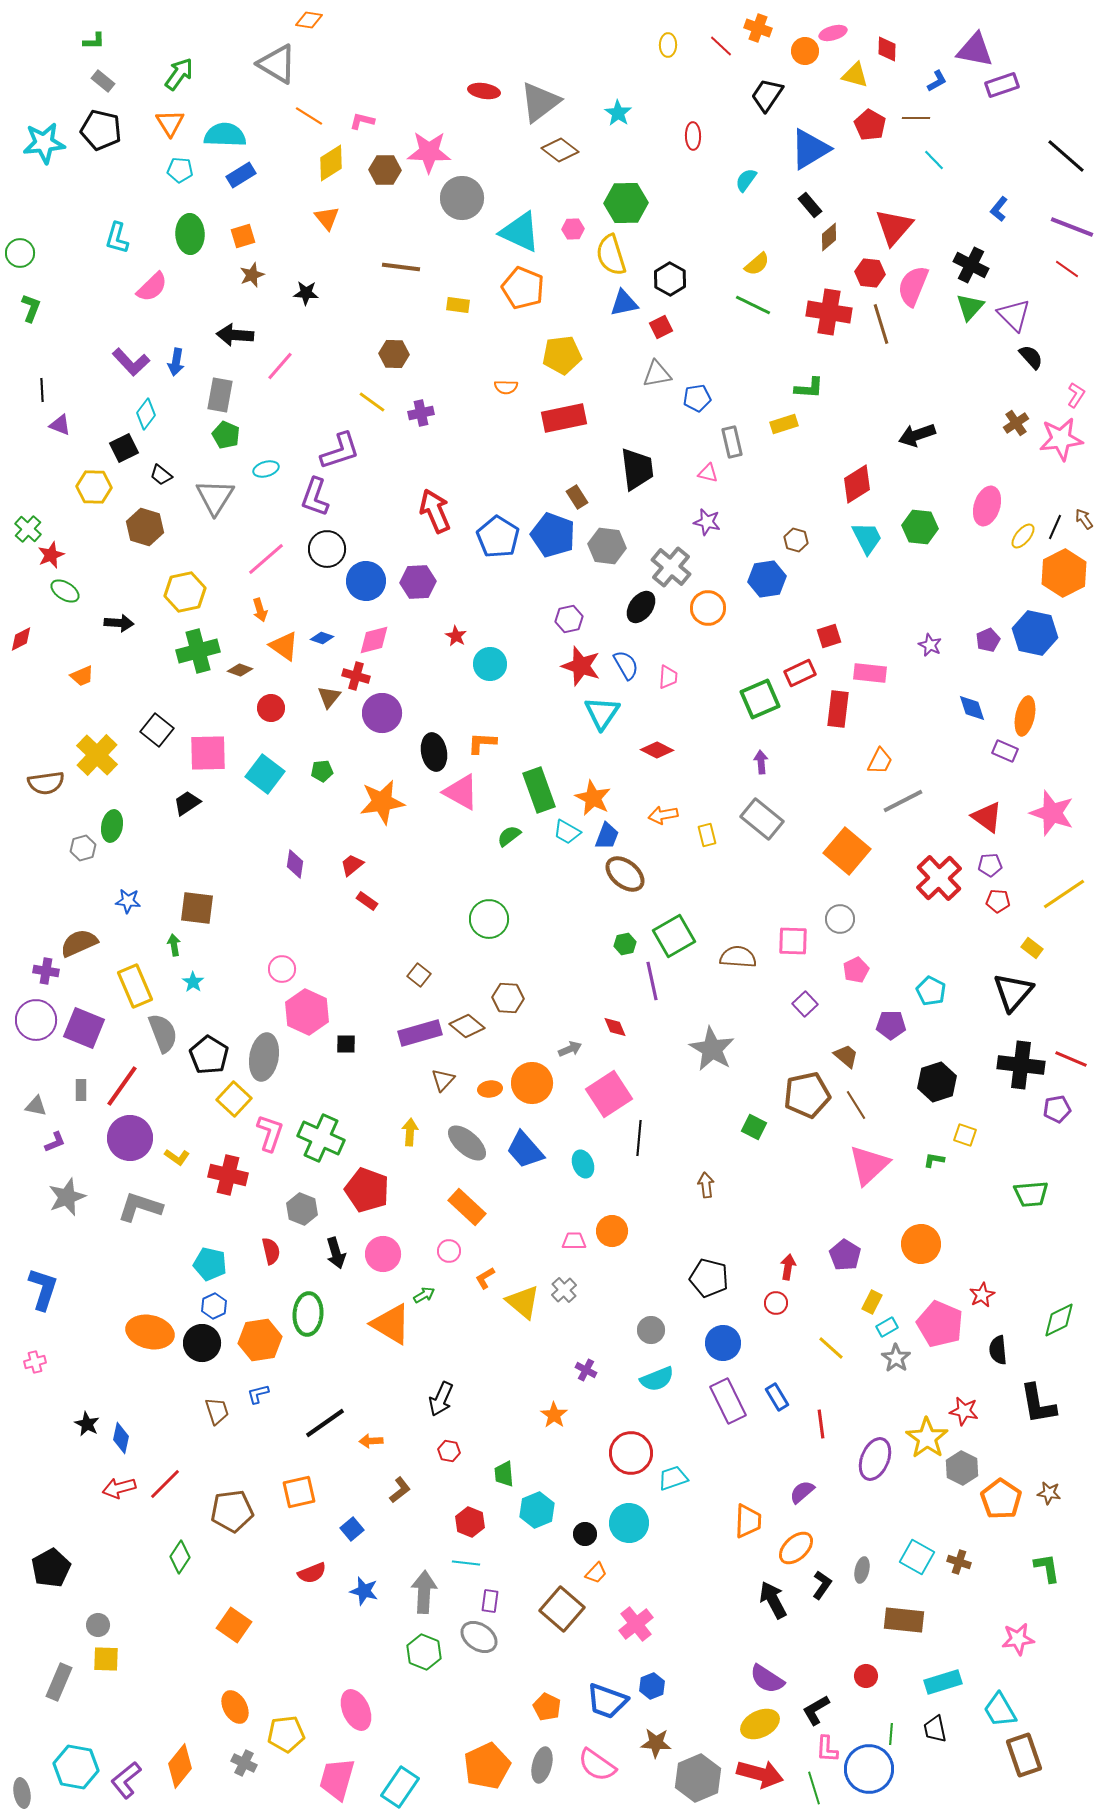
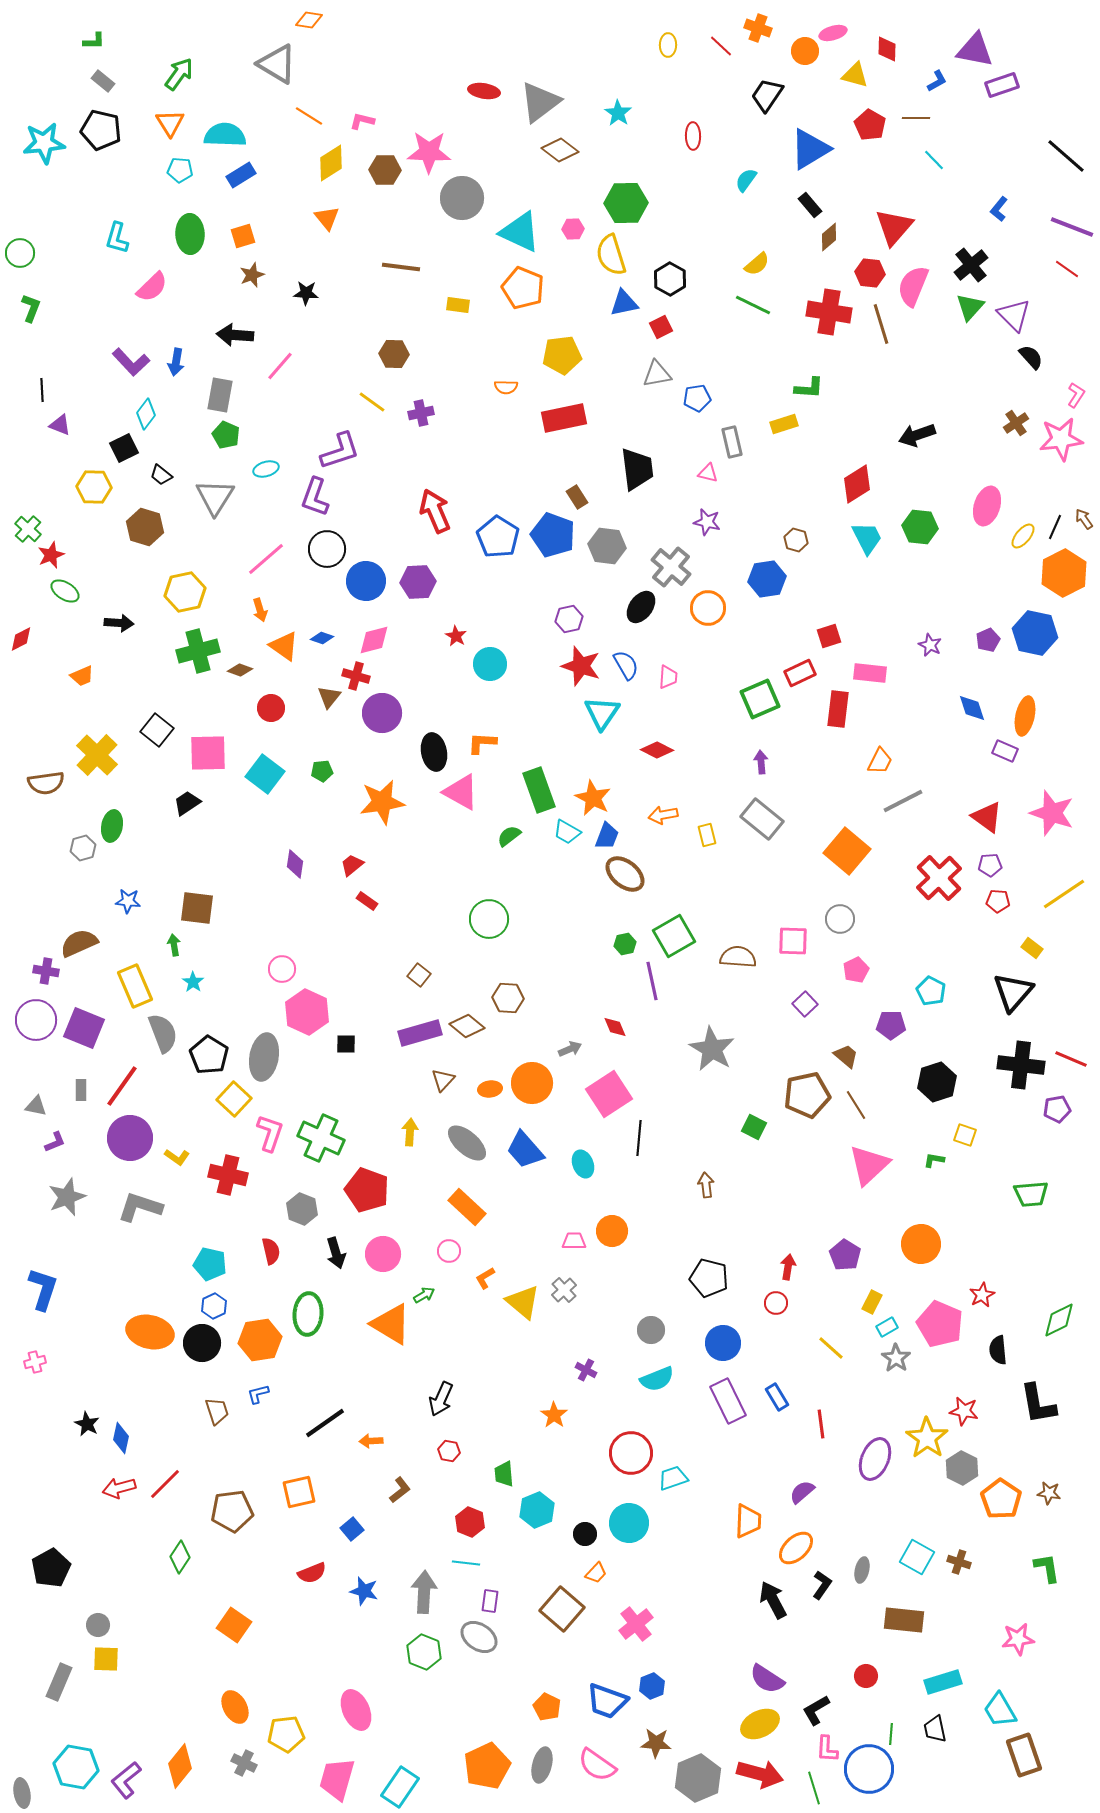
black cross at (971, 265): rotated 24 degrees clockwise
